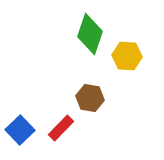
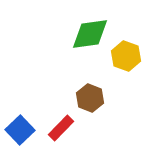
green diamond: rotated 63 degrees clockwise
yellow hexagon: moved 1 px left; rotated 16 degrees clockwise
brown hexagon: rotated 12 degrees clockwise
